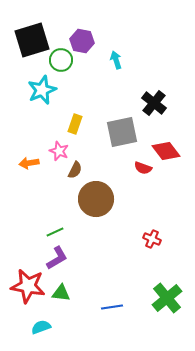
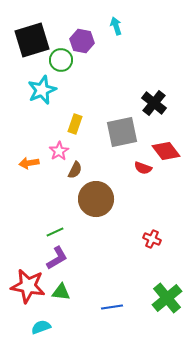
cyan arrow: moved 34 px up
pink star: rotated 18 degrees clockwise
green triangle: moved 1 px up
